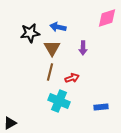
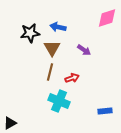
purple arrow: moved 1 px right, 2 px down; rotated 56 degrees counterclockwise
blue rectangle: moved 4 px right, 4 px down
